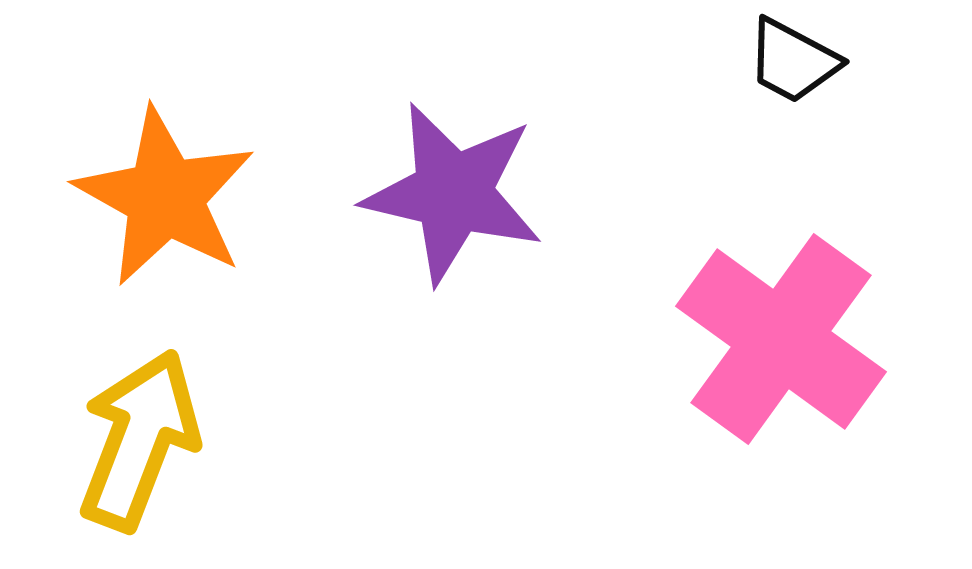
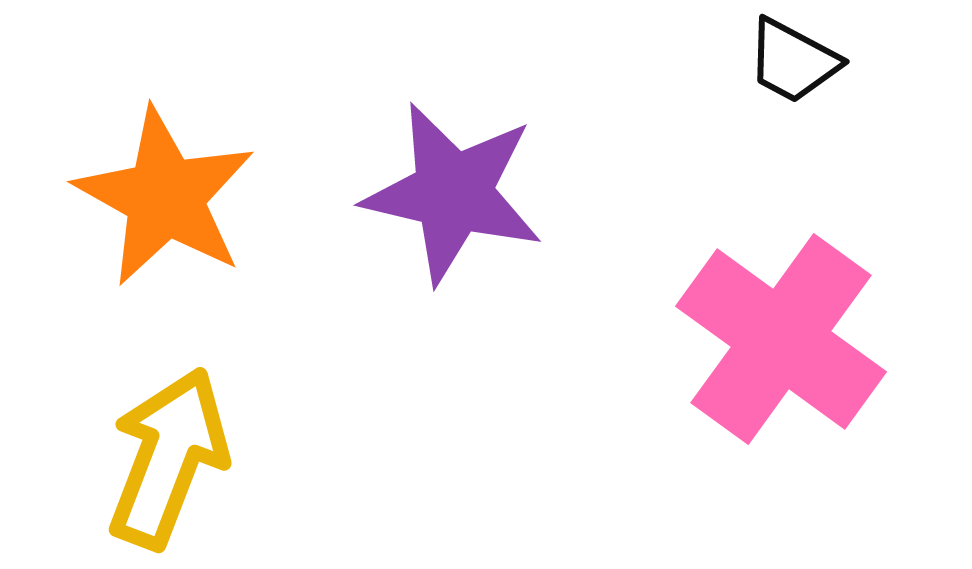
yellow arrow: moved 29 px right, 18 px down
